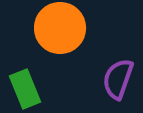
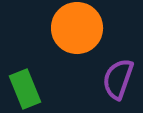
orange circle: moved 17 px right
